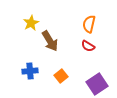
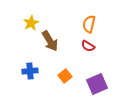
orange square: moved 4 px right
purple square: rotated 10 degrees clockwise
